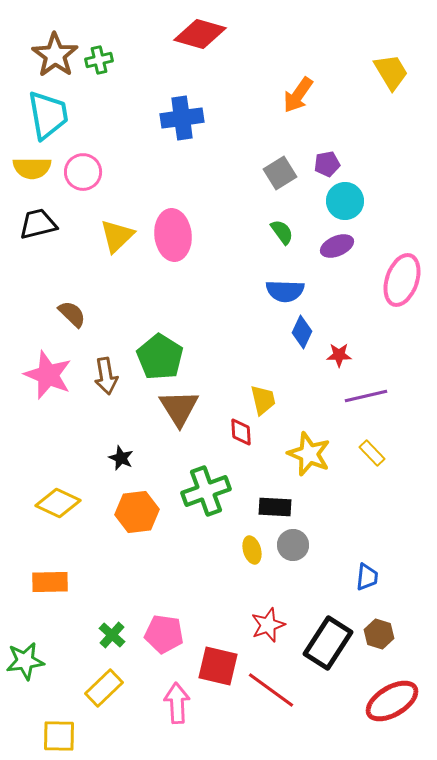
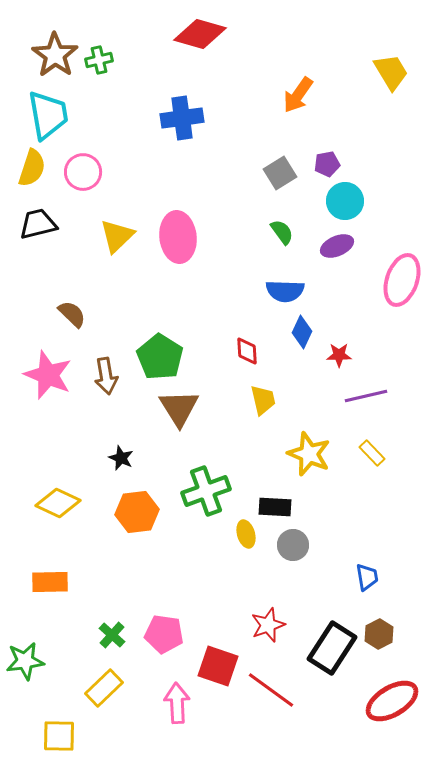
yellow semicircle at (32, 168): rotated 72 degrees counterclockwise
pink ellipse at (173, 235): moved 5 px right, 2 px down
red diamond at (241, 432): moved 6 px right, 81 px up
yellow ellipse at (252, 550): moved 6 px left, 16 px up
blue trapezoid at (367, 577): rotated 16 degrees counterclockwise
brown hexagon at (379, 634): rotated 16 degrees clockwise
black rectangle at (328, 643): moved 4 px right, 5 px down
red square at (218, 666): rotated 6 degrees clockwise
